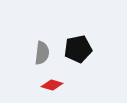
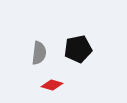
gray semicircle: moved 3 px left
